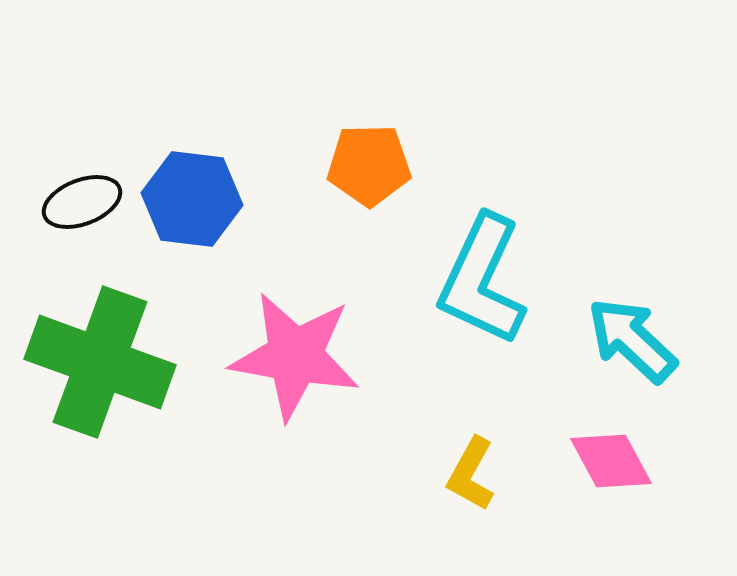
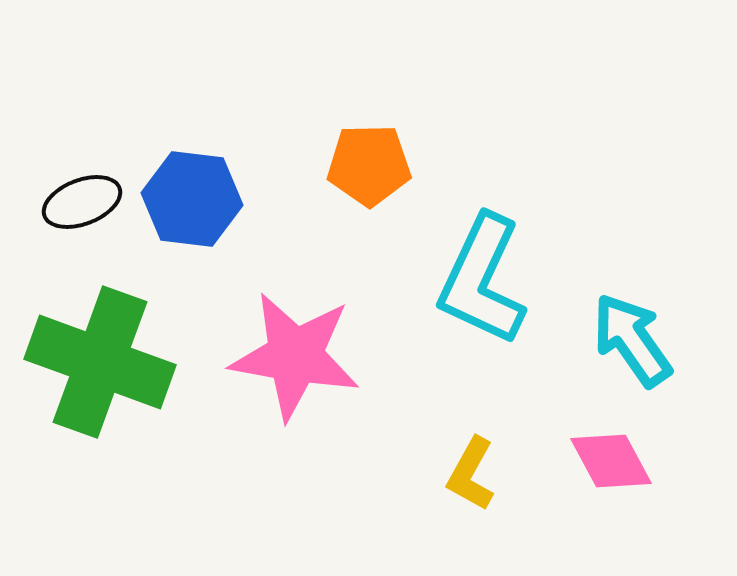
cyan arrow: rotated 12 degrees clockwise
